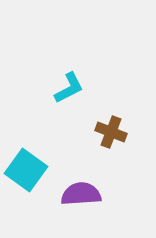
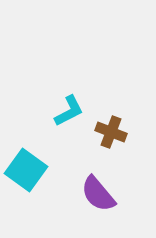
cyan L-shape: moved 23 px down
purple semicircle: moved 17 px right; rotated 126 degrees counterclockwise
